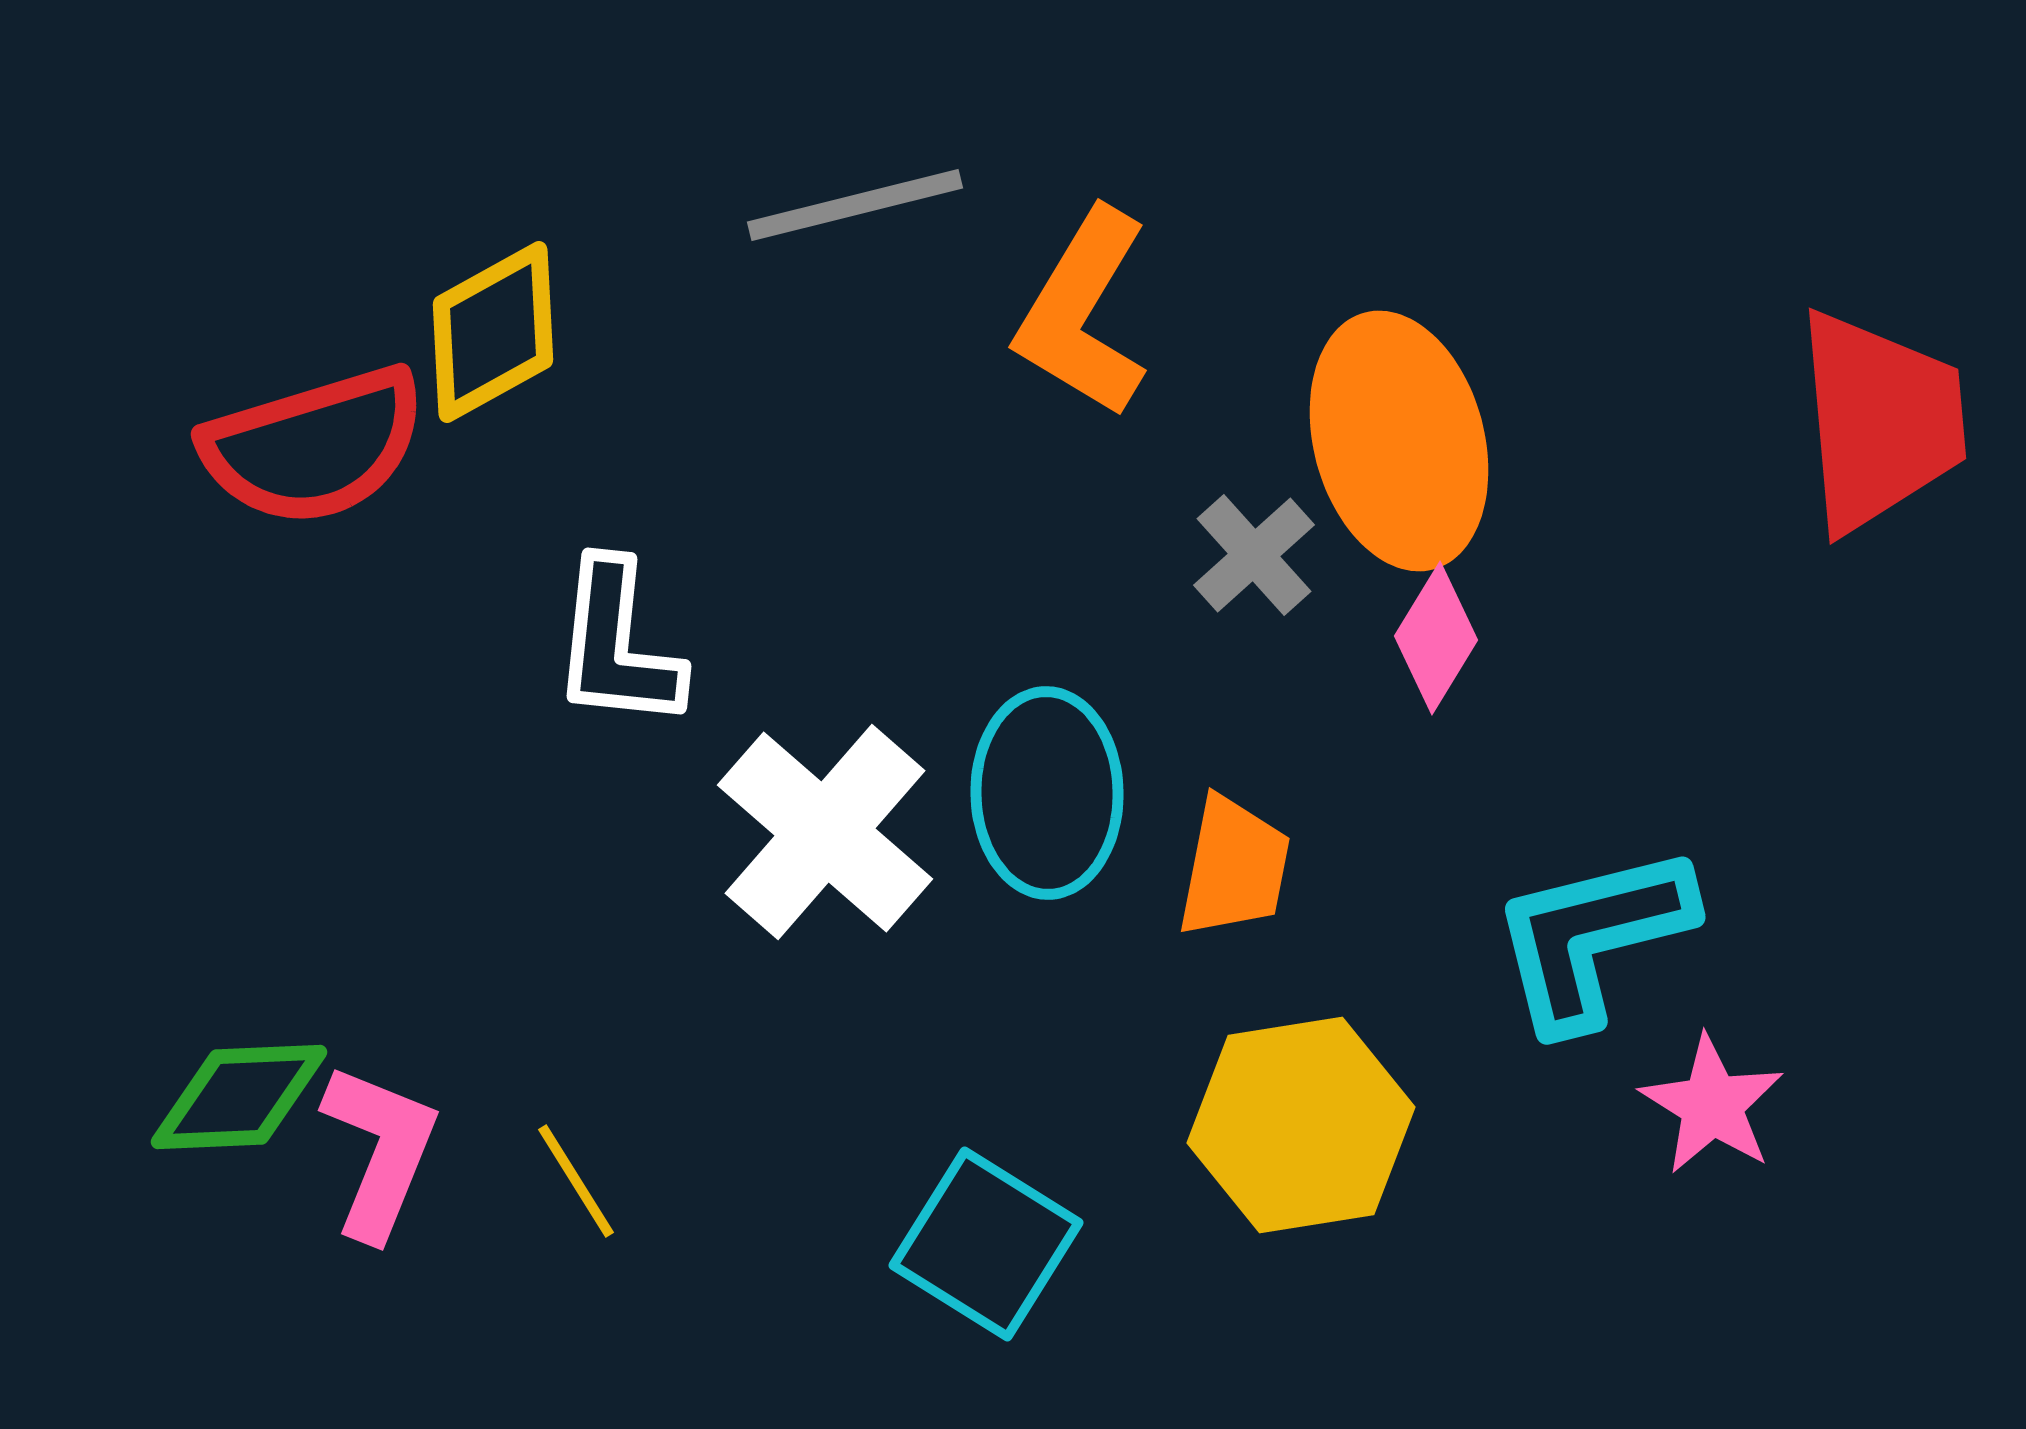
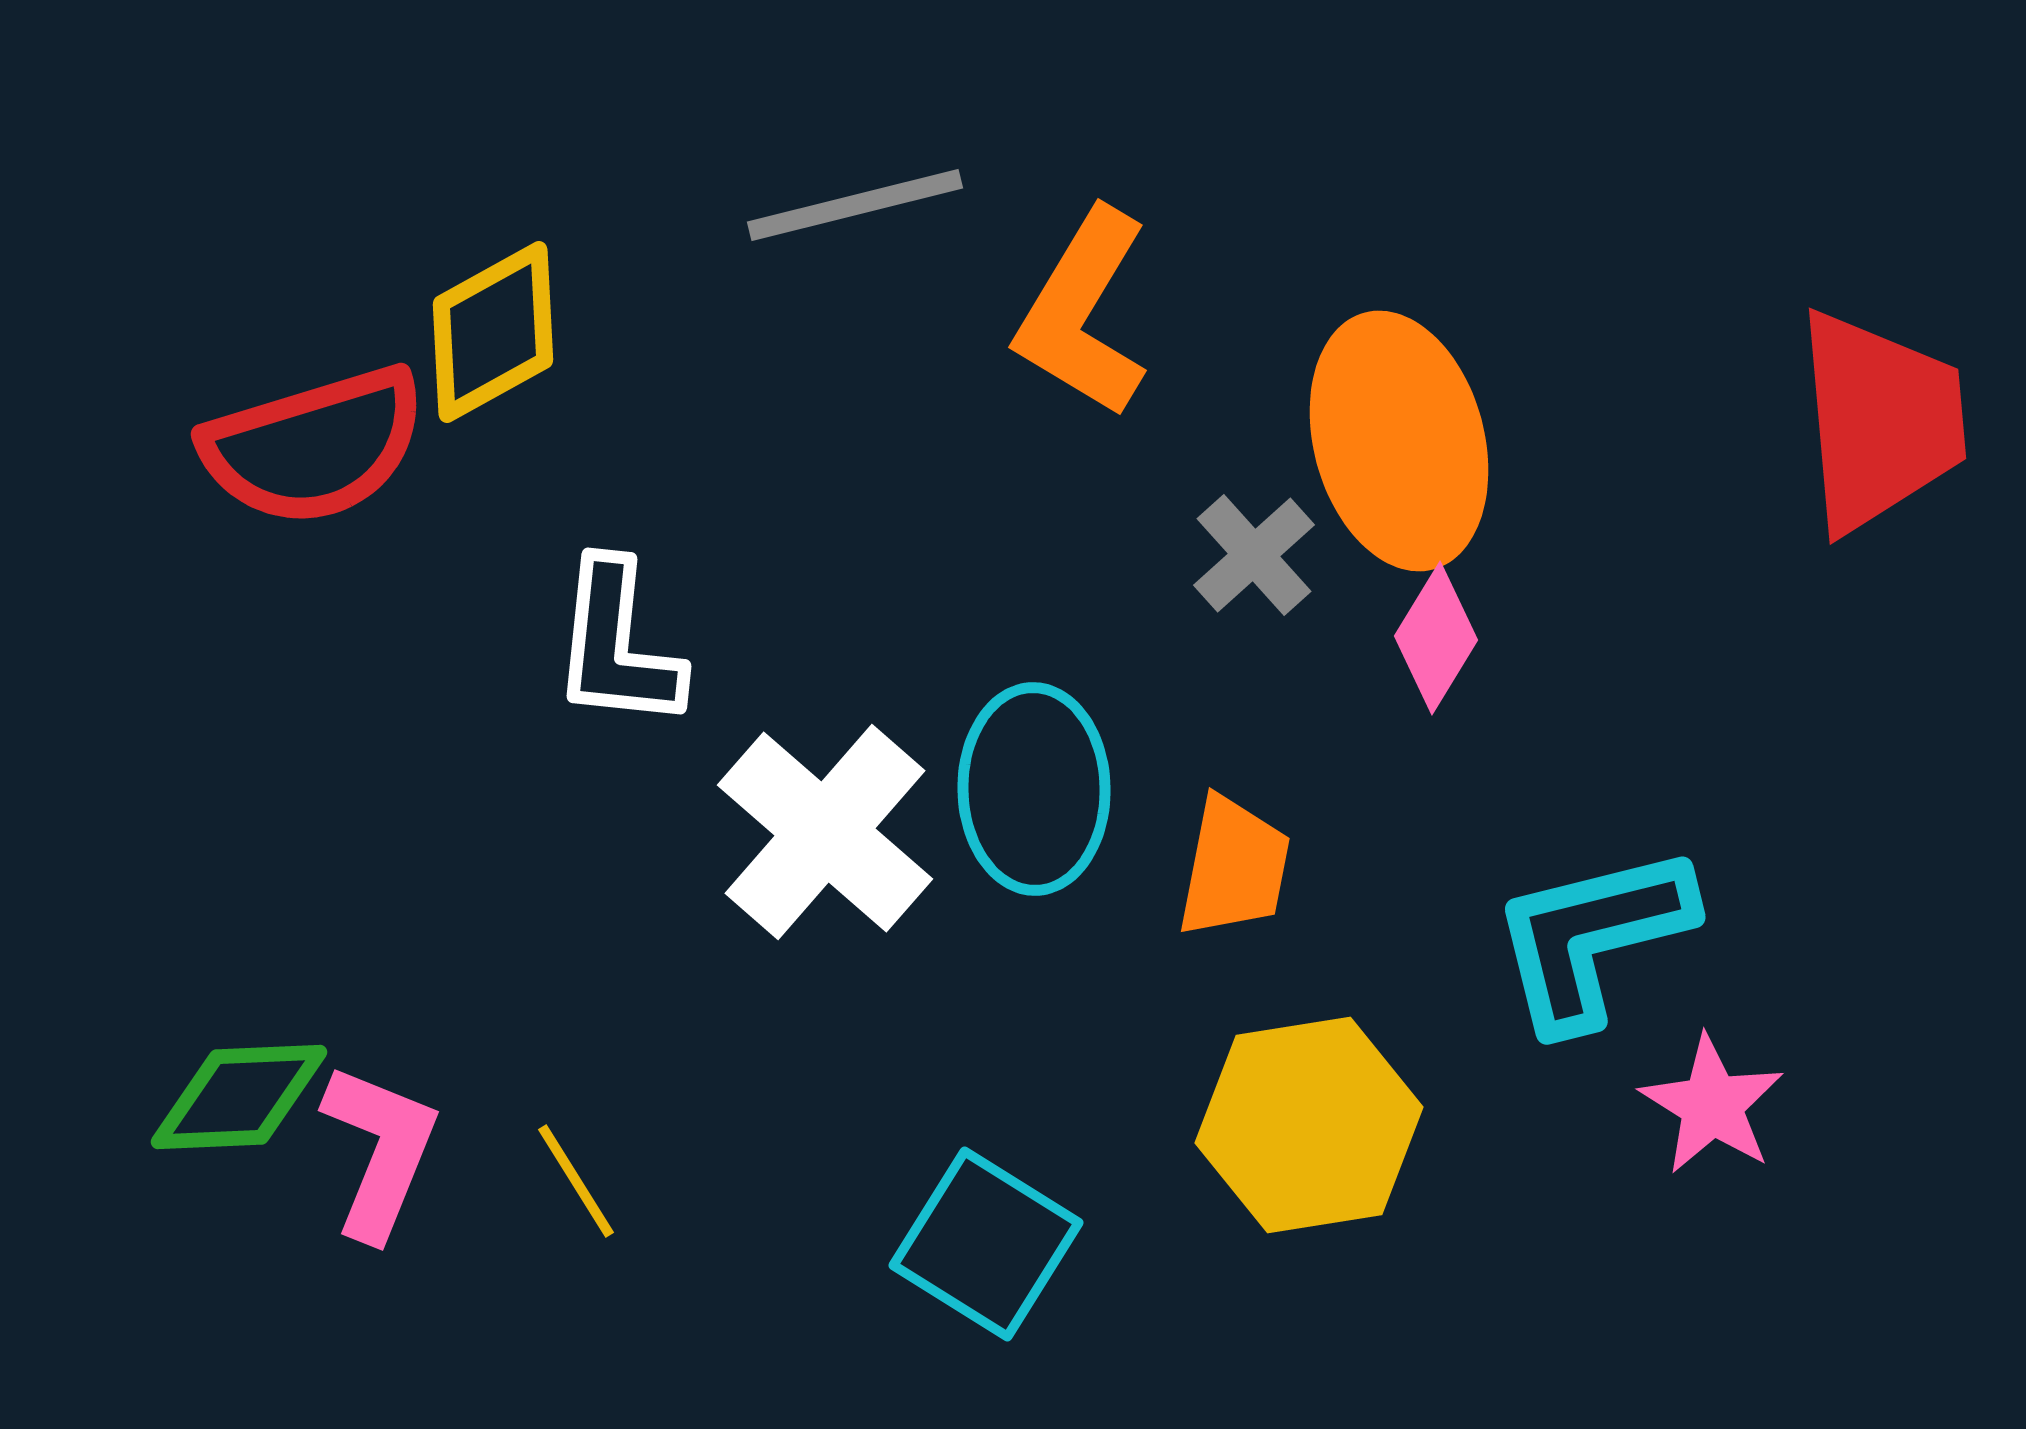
cyan ellipse: moved 13 px left, 4 px up
yellow hexagon: moved 8 px right
